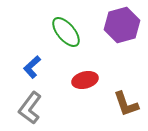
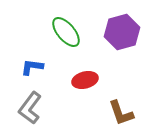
purple hexagon: moved 7 px down
blue L-shape: rotated 50 degrees clockwise
brown L-shape: moved 5 px left, 9 px down
